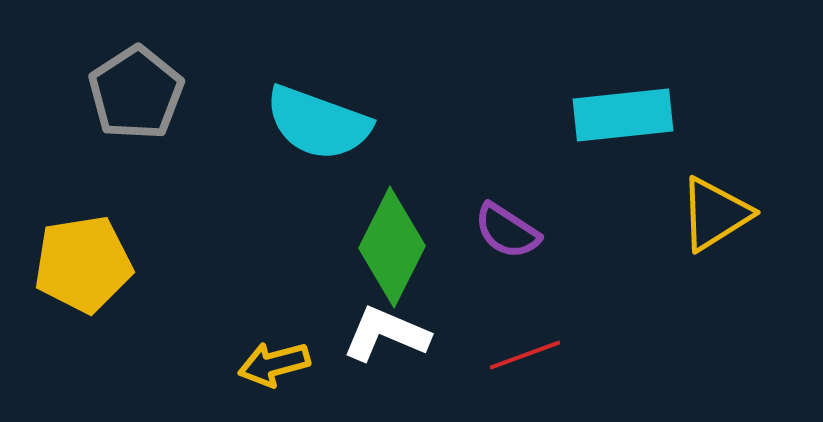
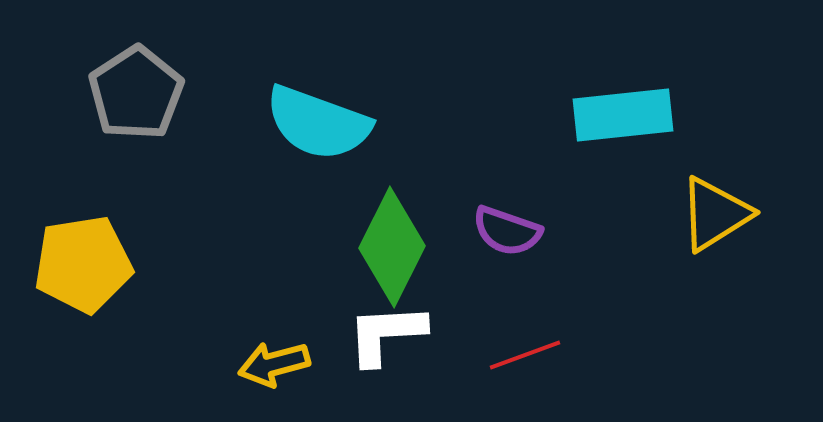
purple semicircle: rotated 14 degrees counterclockwise
white L-shape: rotated 26 degrees counterclockwise
